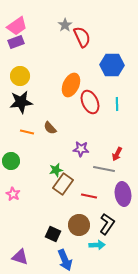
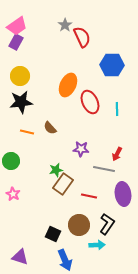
purple rectangle: rotated 42 degrees counterclockwise
orange ellipse: moved 3 px left
cyan line: moved 5 px down
